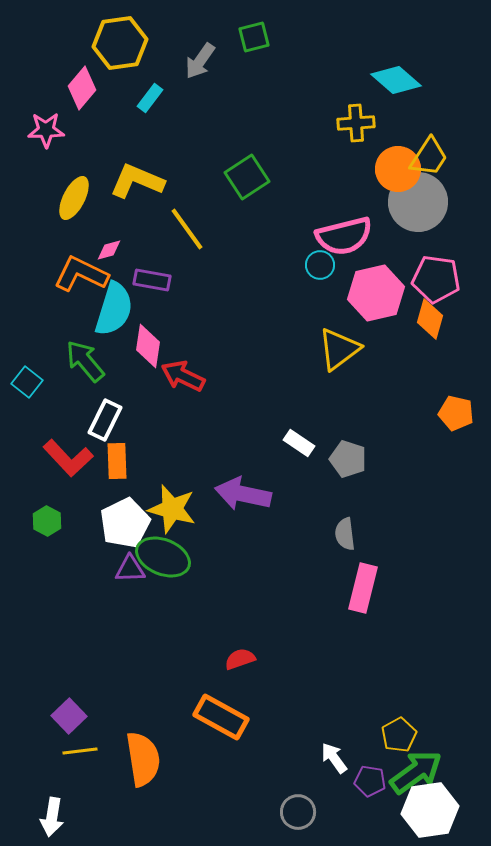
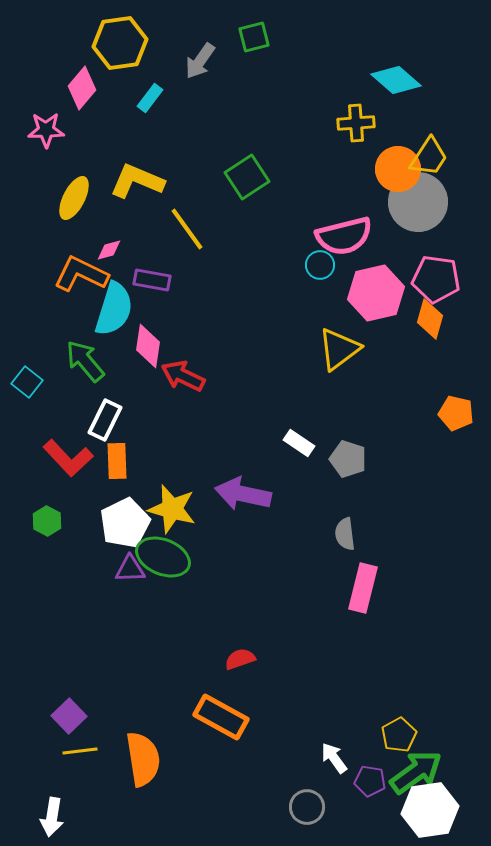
gray circle at (298, 812): moved 9 px right, 5 px up
